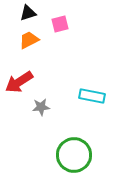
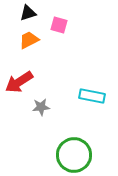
pink square: moved 1 px left, 1 px down; rotated 30 degrees clockwise
